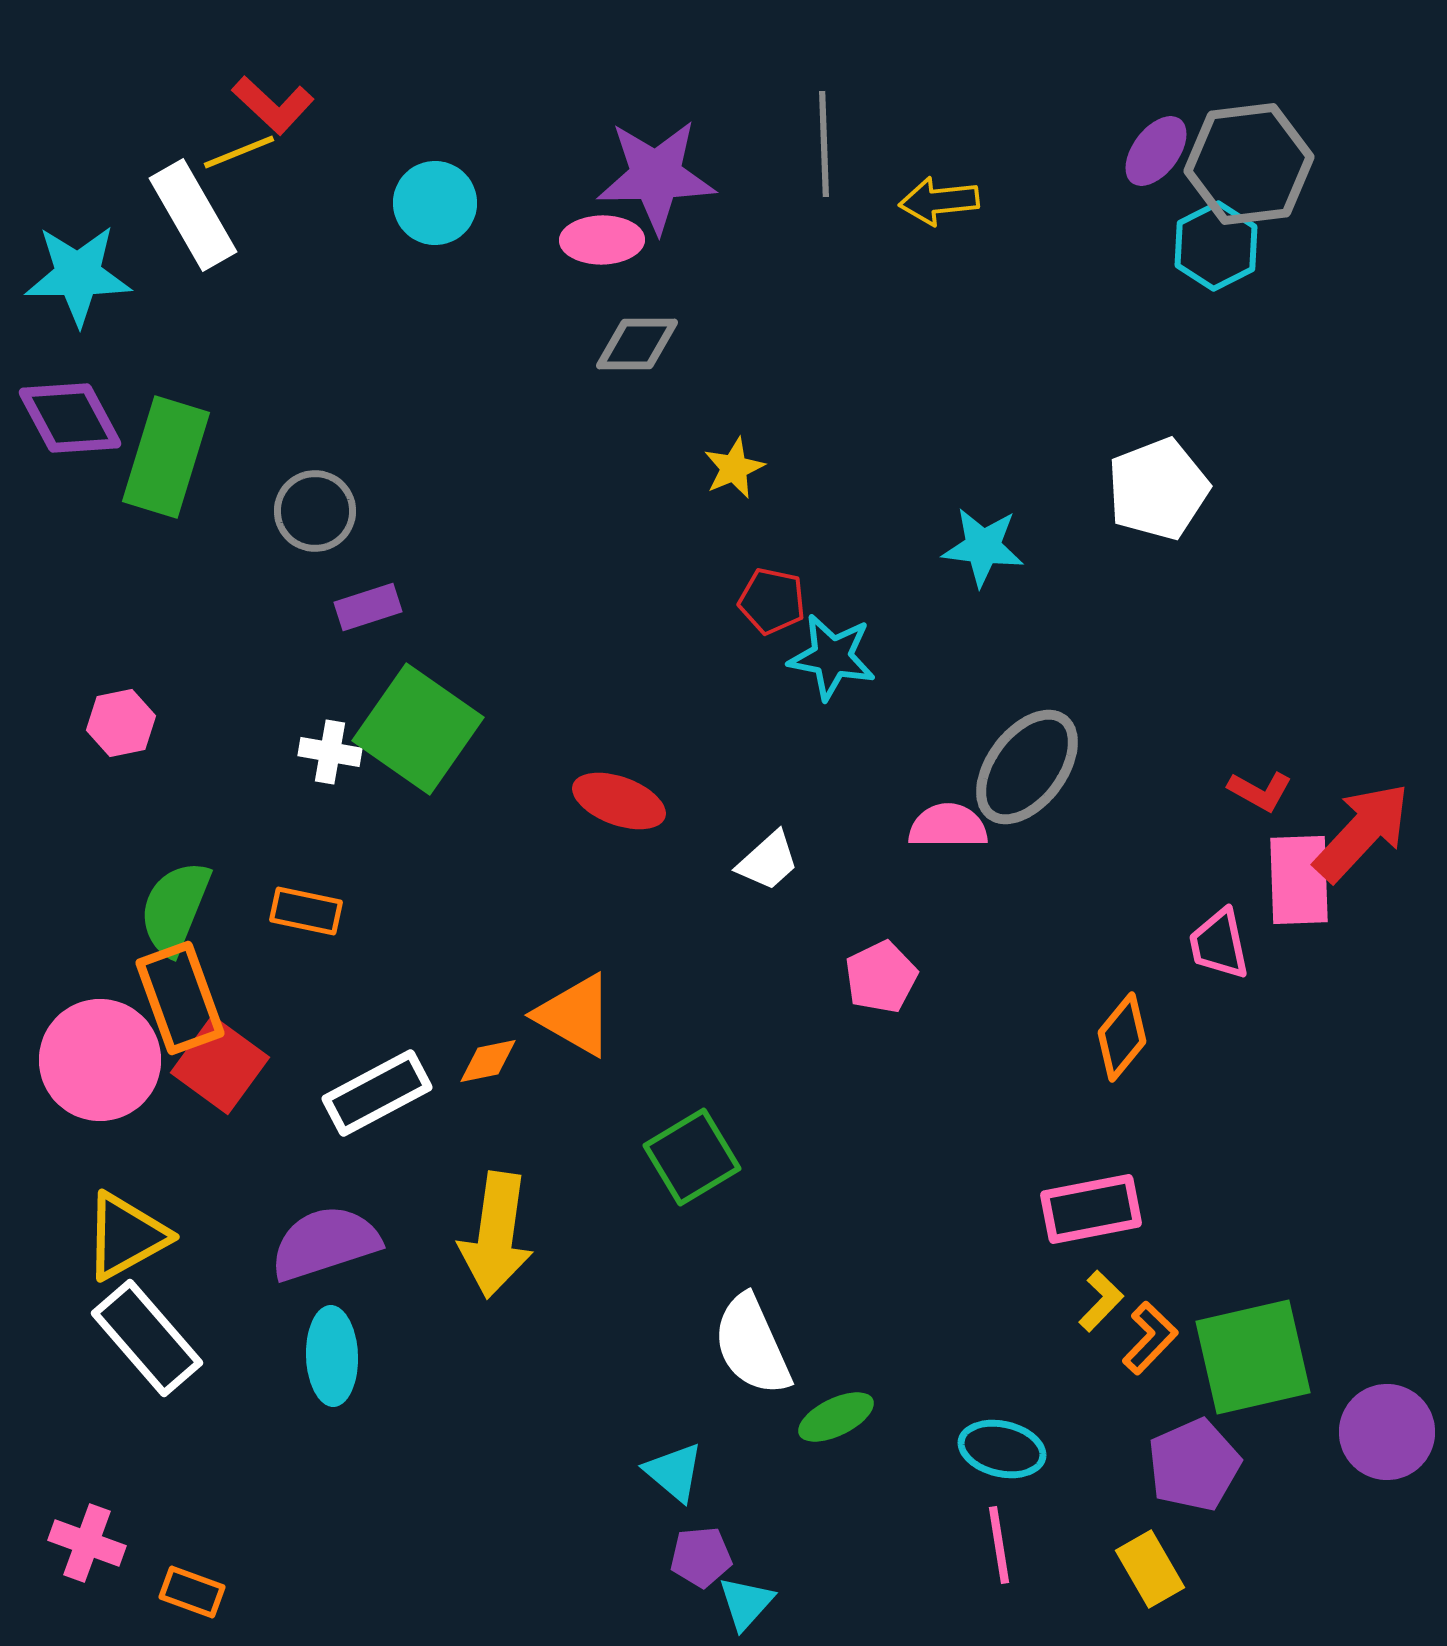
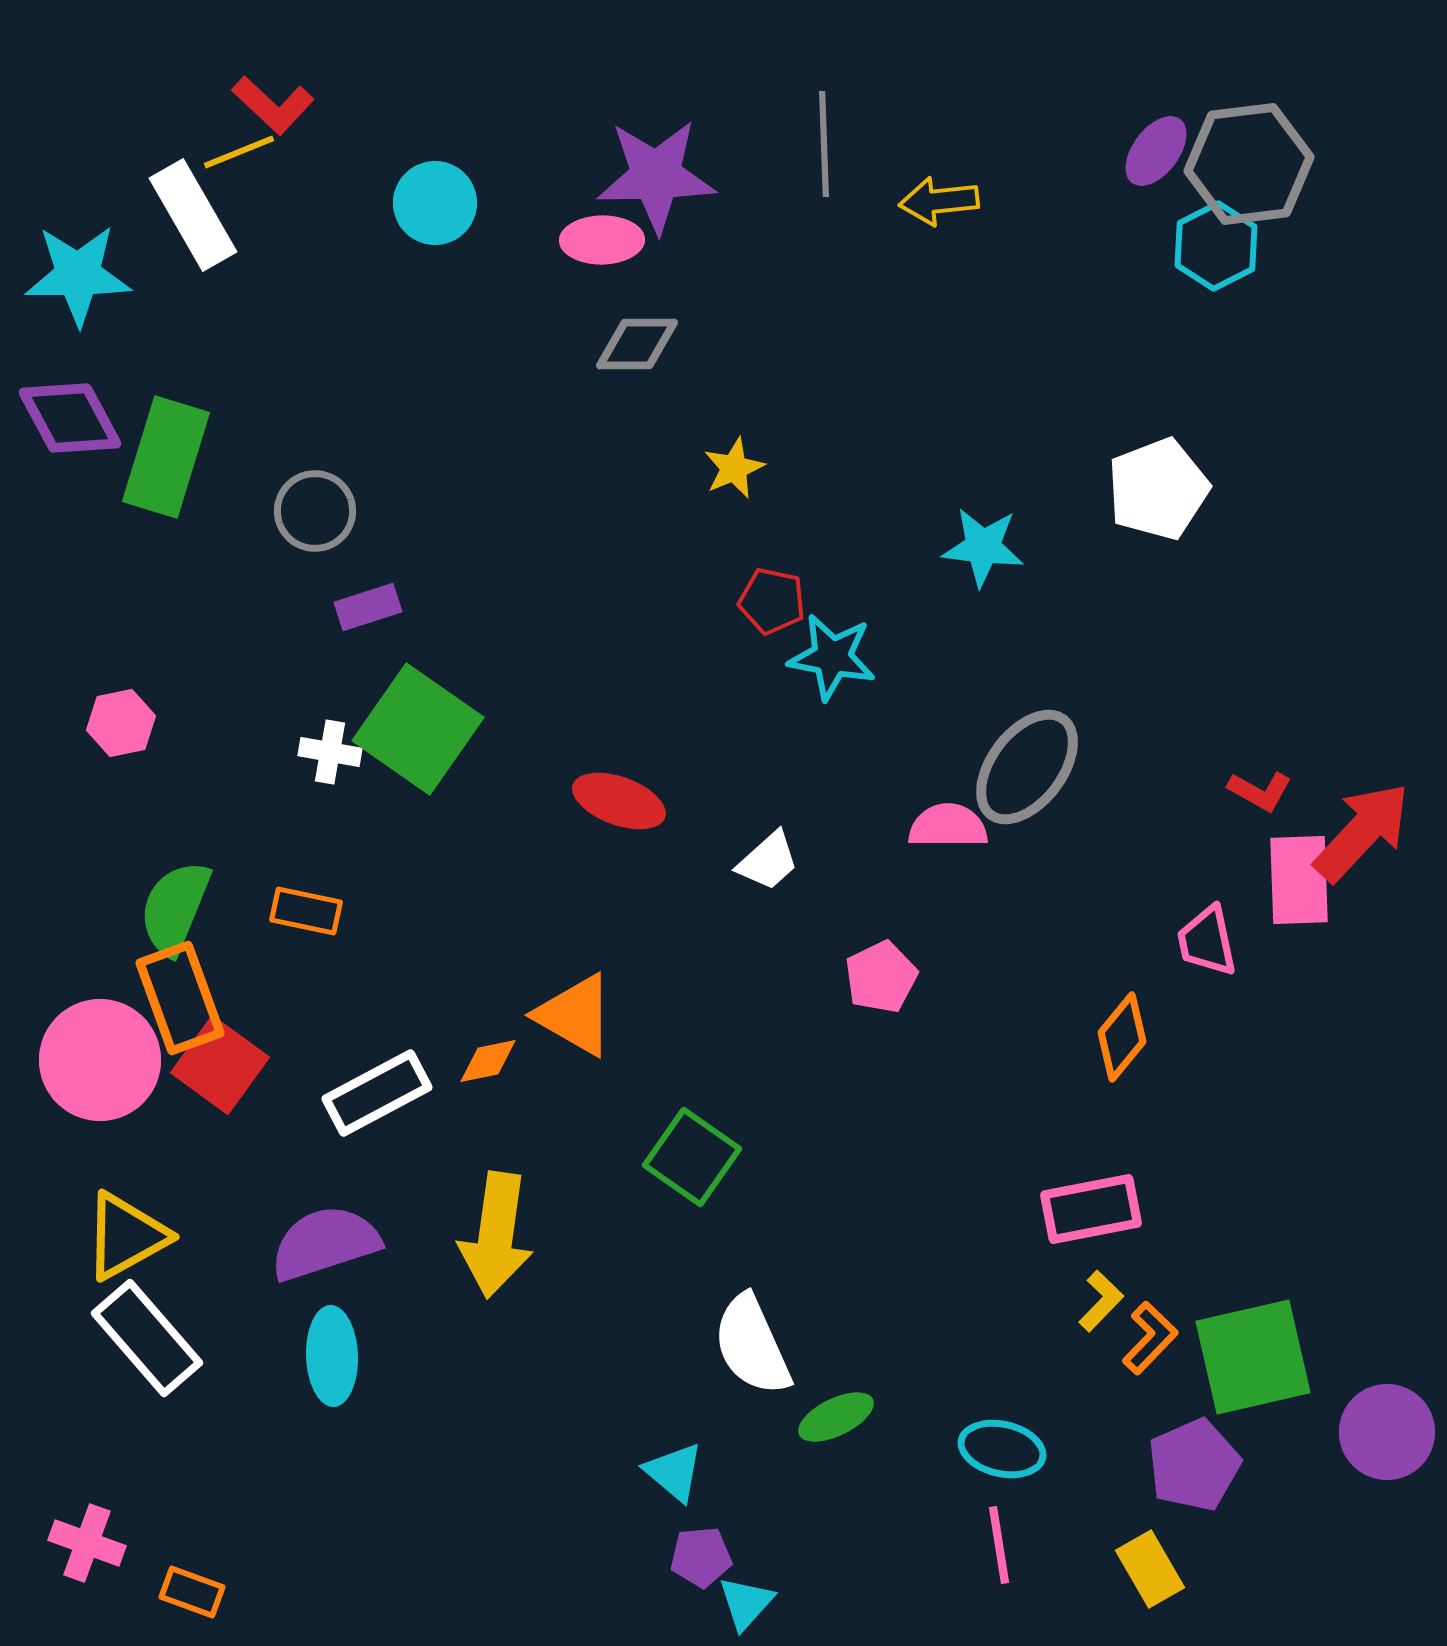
pink trapezoid at (1219, 944): moved 12 px left, 3 px up
green square at (692, 1157): rotated 24 degrees counterclockwise
